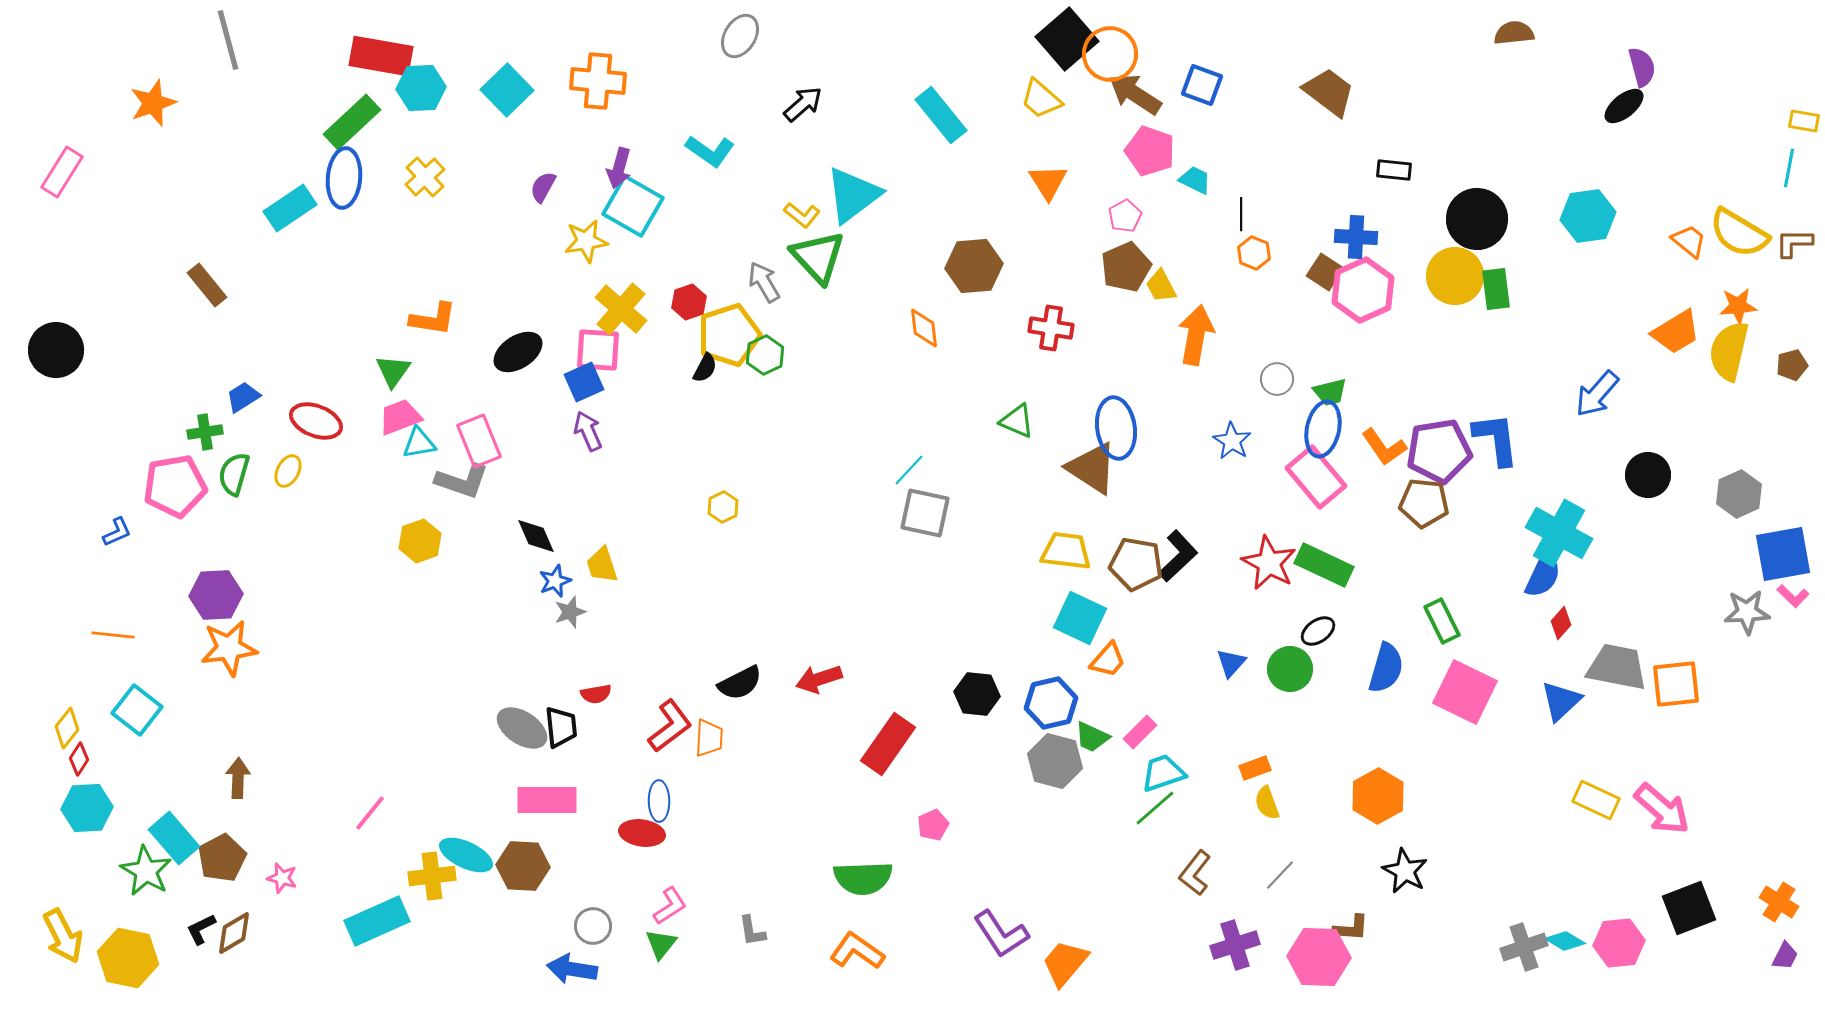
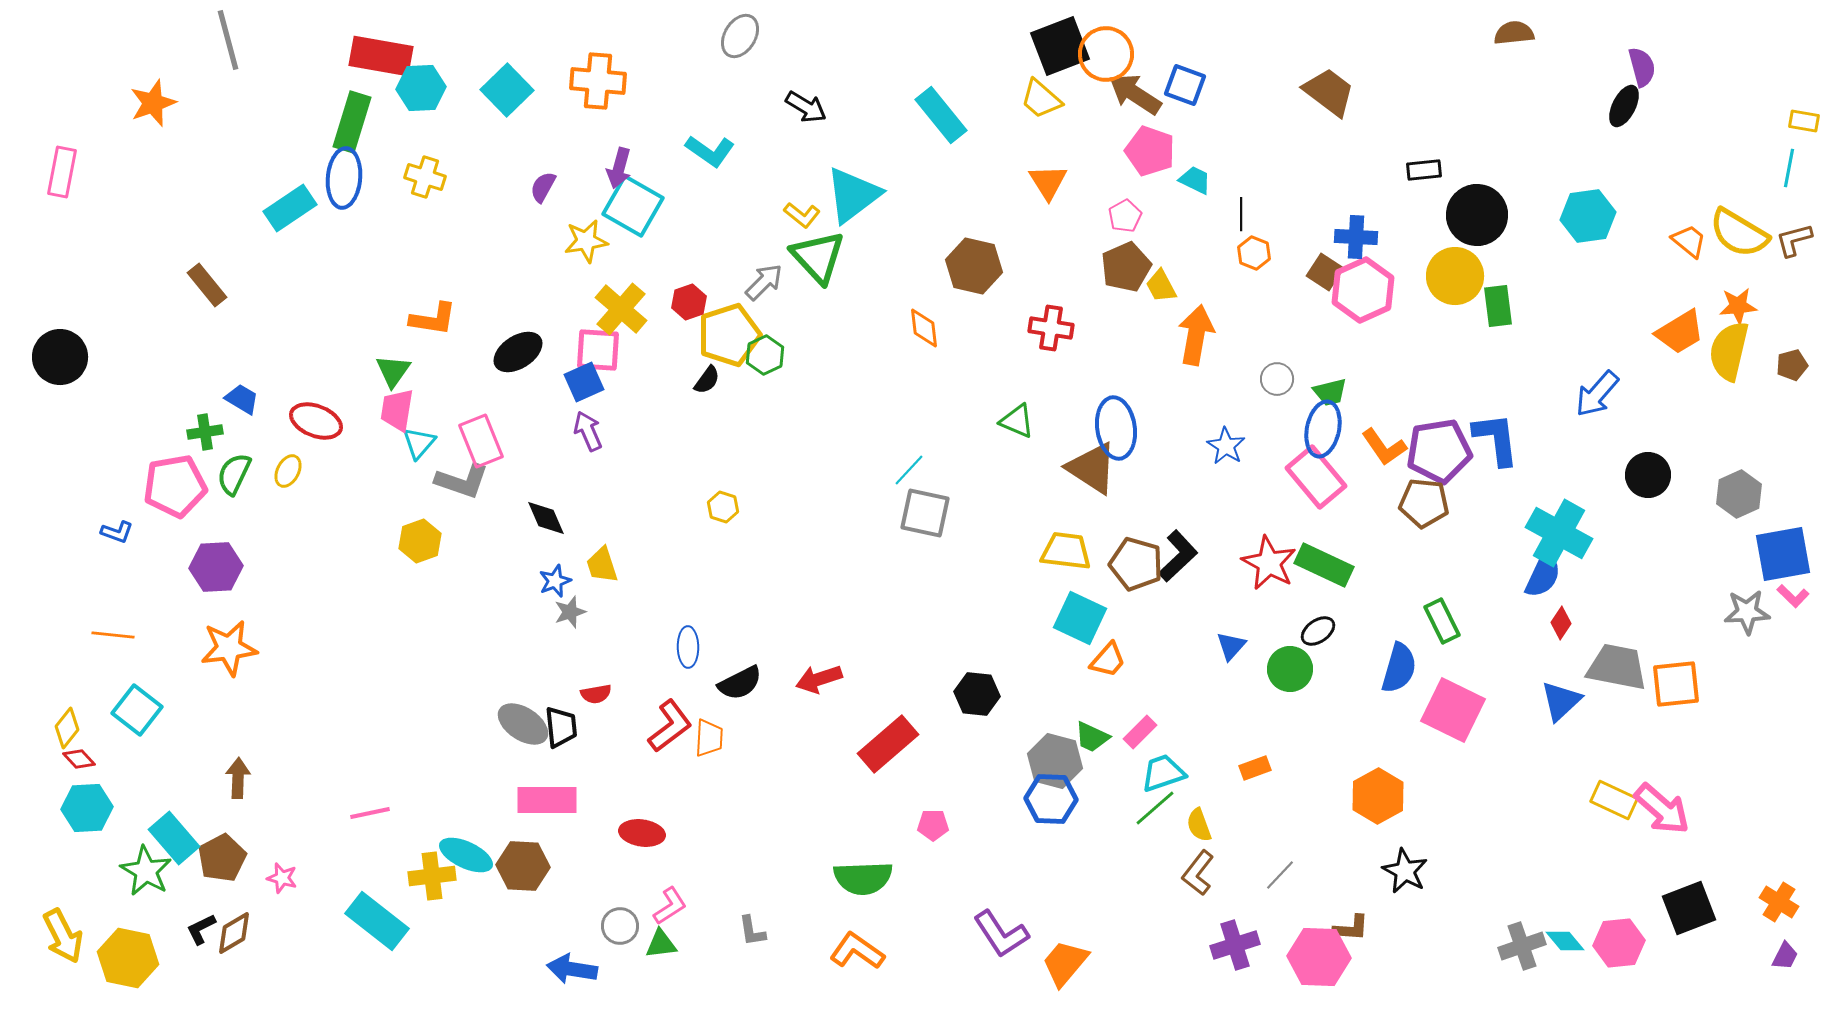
black square at (1067, 39): moved 7 px left, 7 px down; rotated 20 degrees clockwise
orange circle at (1110, 54): moved 4 px left
blue square at (1202, 85): moved 17 px left
black arrow at (803, 104): moved 3 px right, 3 px down; rotated 72 degrees clockwise
black ellipse at (1624, 106): rotated 24 degrees counterclockwise
green rectangle at (352, 122): rotated 30 degrees counterclockwise
black rectangle at (1394, 170): moved 30 px right; rotated 12 degrees counterclockwise
pink rectangle at (62, 172): rotated 21 degrees counterclockwise
yellow cross at (425, 177): rotated 30 degrees counterclockwise
black circle at (1477, 219): moved 4 px up
brown L-shape at (1794, 243): moved 3 px up; rotated 15 degrees counterclockwise
brown hexagon at (974, 266): rotated 18 degrees clockwise
gray arrow at (764, 282): rotated 75 degrees clockwise
green rectangle at (1496, 289): moved 2 px right, 17 px down
orange trapezoid at (1676, 332): moved 4 px right
black circle at (56, 350): moved 4 px right, 7 px down
black semicircle at (705, 368): moved 2 px right, 12 px down; rotated 8 degrees clockwise
blue trapezoid at (243, 397): moved 1 px left, 2 px down; rotated 63 degrees clockwise
pink trapezoid at (400, 417): moved 3 px left, 7 px up; rotated 60 degrees counterclockwise
pink rectangle at (479, 441): moved 2 px right
blue star at (1232, 441): moved 6 px left, 5 px down
cyan triangle at (419, 443): rotated 39 degrees counterclockwise
green semicircle at (234, 474): rotated 9 degrees clockwise
yellow hexagon at (723, 507): rotated 16 degrees counterclockwise
blue L-shape at (117, 532): rotated 44 degrees clockwise
black diamond at (536, 536): moved 10 px right, 18 px up
brown pentagon at (1136, 564): rotated 6 degrees clockwise
purple hexagon at (216, 595): moved 28 px up
red diamond at (1561, 623): rotated 8 degrees counterclockwise
blue triangle at (1231, 663): moved 17 px up
blue semicircle at (1386, 668): moved 13 px right
pink square at (1465, 692): moved 12 px left, 18 px down
blue hexagon at (1051, 703): moved 96 px down; rotated 15 degrees clockwise
gray ellipse at (522, 728): moved 1 px right, 4 px up
red rectangle at (888, 744): rotated 14 degrees clockwise
red diamond at (79, 759): rotated 76 degrees counterclockwise
yellow rectangle at (1596, 800): moved 18 px right
blue ellipse at (659, 801): moved 29 px right, 154 px up
yellow semicircle at (1267, 803): moved 68 px left, 22 px down
pink line at (370, 813): rotated 39 degrees clockwise
pink pentagon at (933, 825): rotated 24 degrees clockwise
brown L-shape at (1195, 873): moved 3 px right
cyan rectangle at (377, 921): rotated 62 degrees clockwise
gray circle at (593, 926): moved 27 px right
cyan diamond at (1565, 941): rotated 18 degrees clockwise
green triangle at (661, 944): rotated 44 degrees clockwise
gray cross at (1524, 947): moved 2 px left, 1 px up
